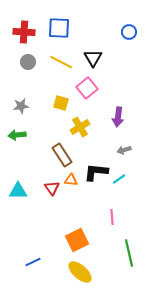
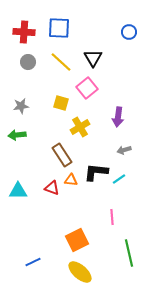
yellow line: rotated 15 degrees clockwise
red triangle: rotated 35 degrees counterclockwise
